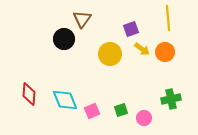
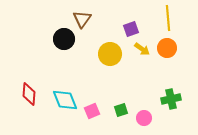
orange circle: moved 2 px right, 4 px up
